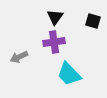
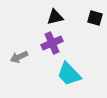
black triangle: rotated 42 degrees clockwise
black square: moved 2 px right, 3 px up
purple cross: moved 2 px left, 1 px down; rotated 15 degrees counterclockwise
